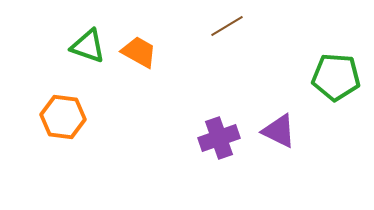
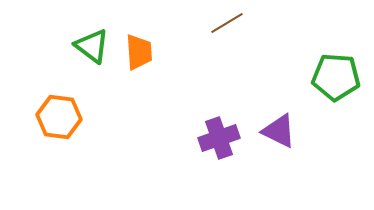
brown line: moved 3 px up
green triangle: moved 4 px right; rotated 18 degrees clockwise
orange trapezoid: rotated 57 degrees clockwise
orange hexagon: moved 4 px left
